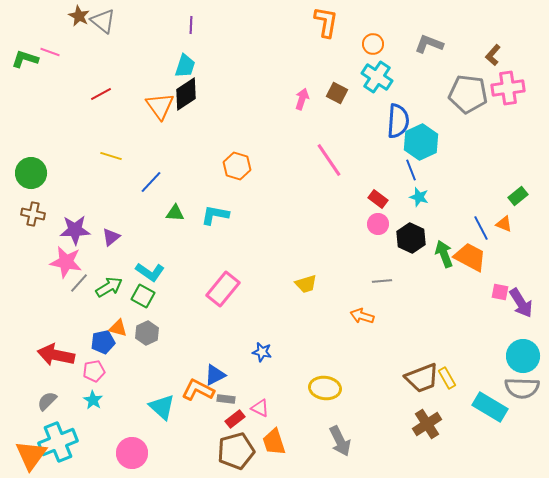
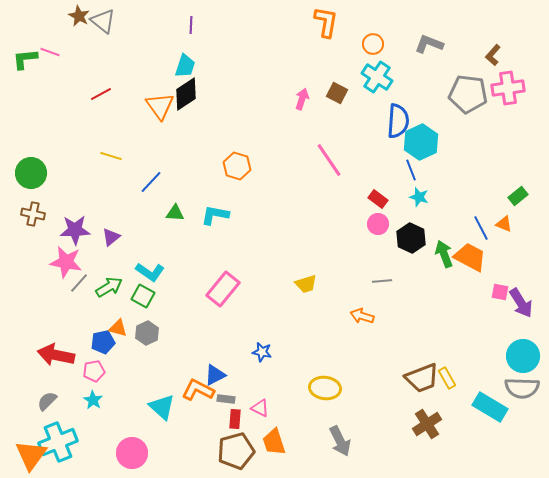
green L-shape at (25, 59): rotated 24 degrees counterclockwise
red rectangle at (235, 419): rotated 48 degrees counterclockwise
